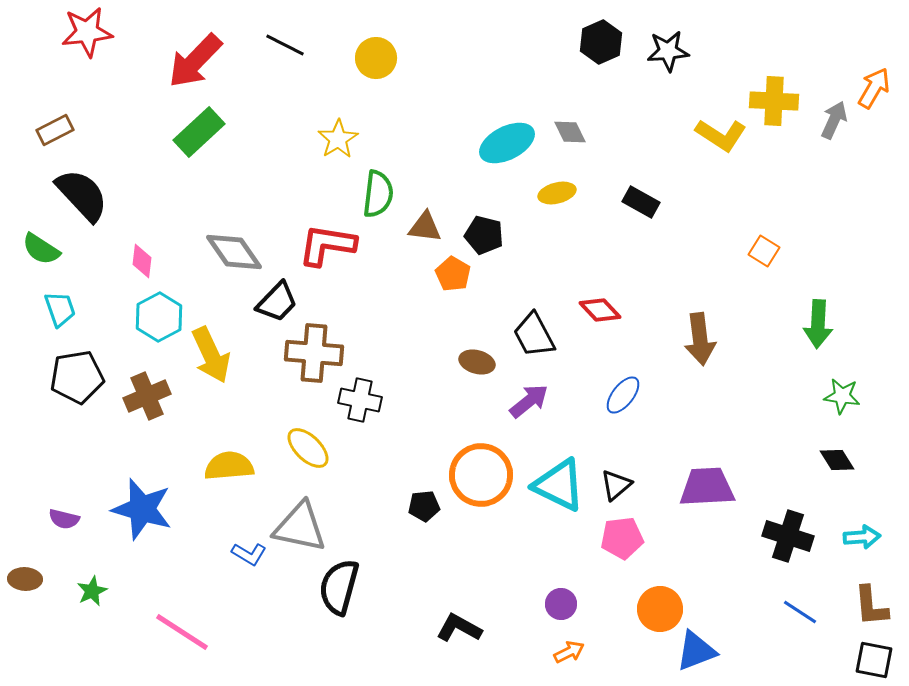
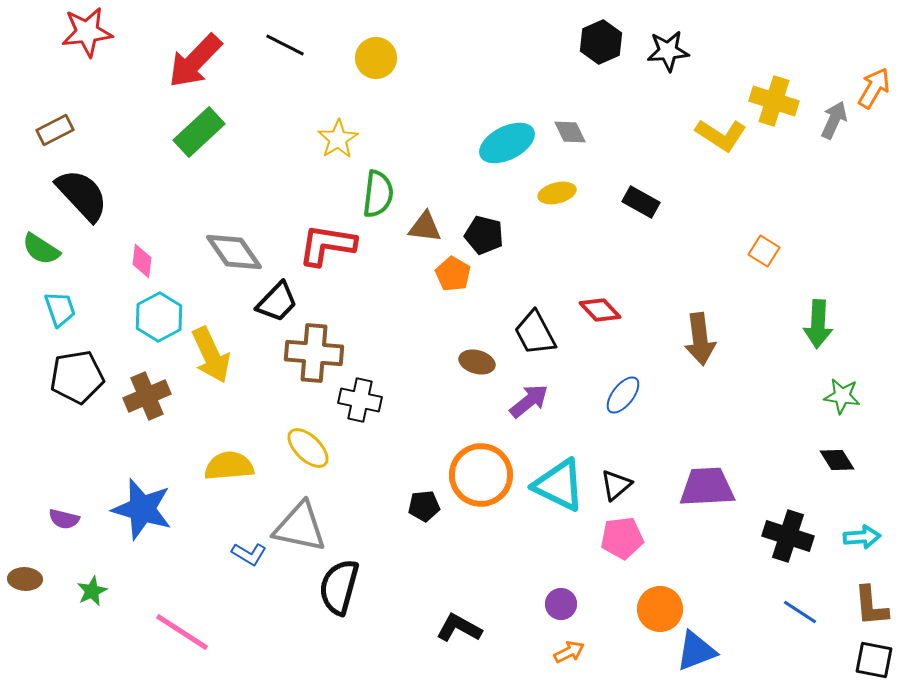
yellow cross at (774, 101): rotated 15 degrees clockwise
black trapezoid at (534, 335): moved 1 px right, 2 px up
